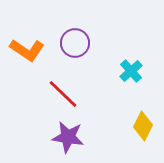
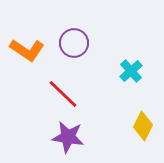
purple circle: moved 1 px left
